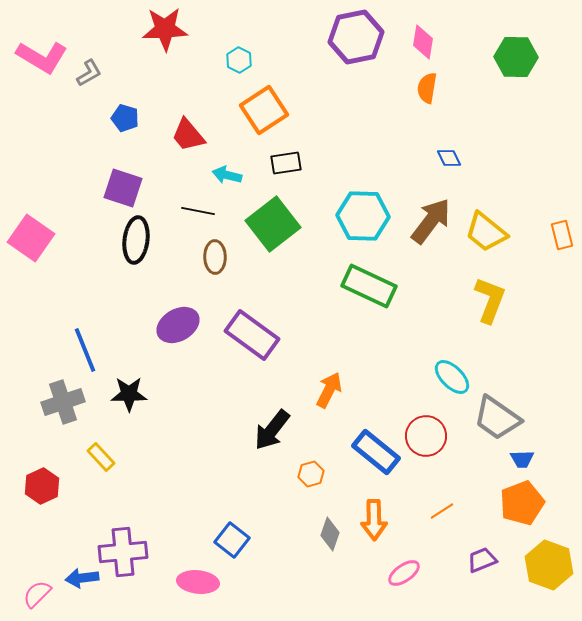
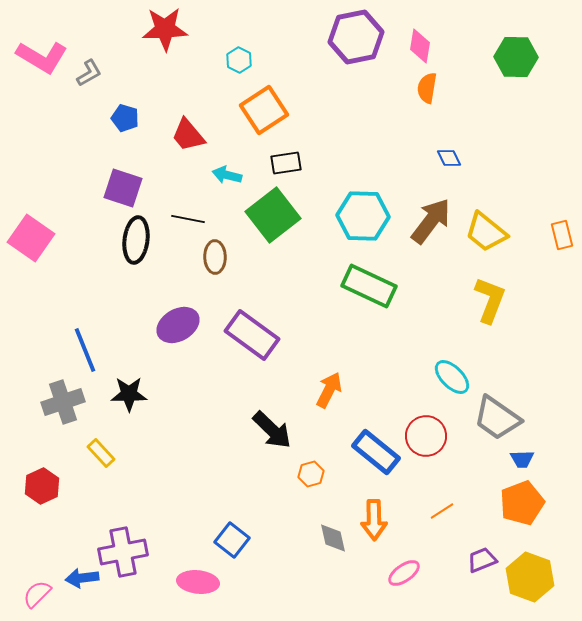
pink diamond at (423, 42): moved 3 px left, 4 px down
black line at (198, 211): moved 10 px left, 8 px down
green square at (273, 224): moved 9 px up
black arrow at (272, 430): rotated 84 degrees counterclockwise
yellow rectangle at (101, 457): moved 4 px up
gray diamond at (330, 534): moved 3 px right, 4 px down; rotated 32 degrees counterclockwise
purple cross at (123, 552): rotated 6 degrees counterclockwise
yellow hexagon at (549, 565): moved 19 px left, 12 px down
